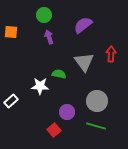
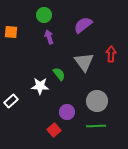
green semicircle: rotated 40 degrees clockwise
green line: rotated 18 degrees counterclockwise
